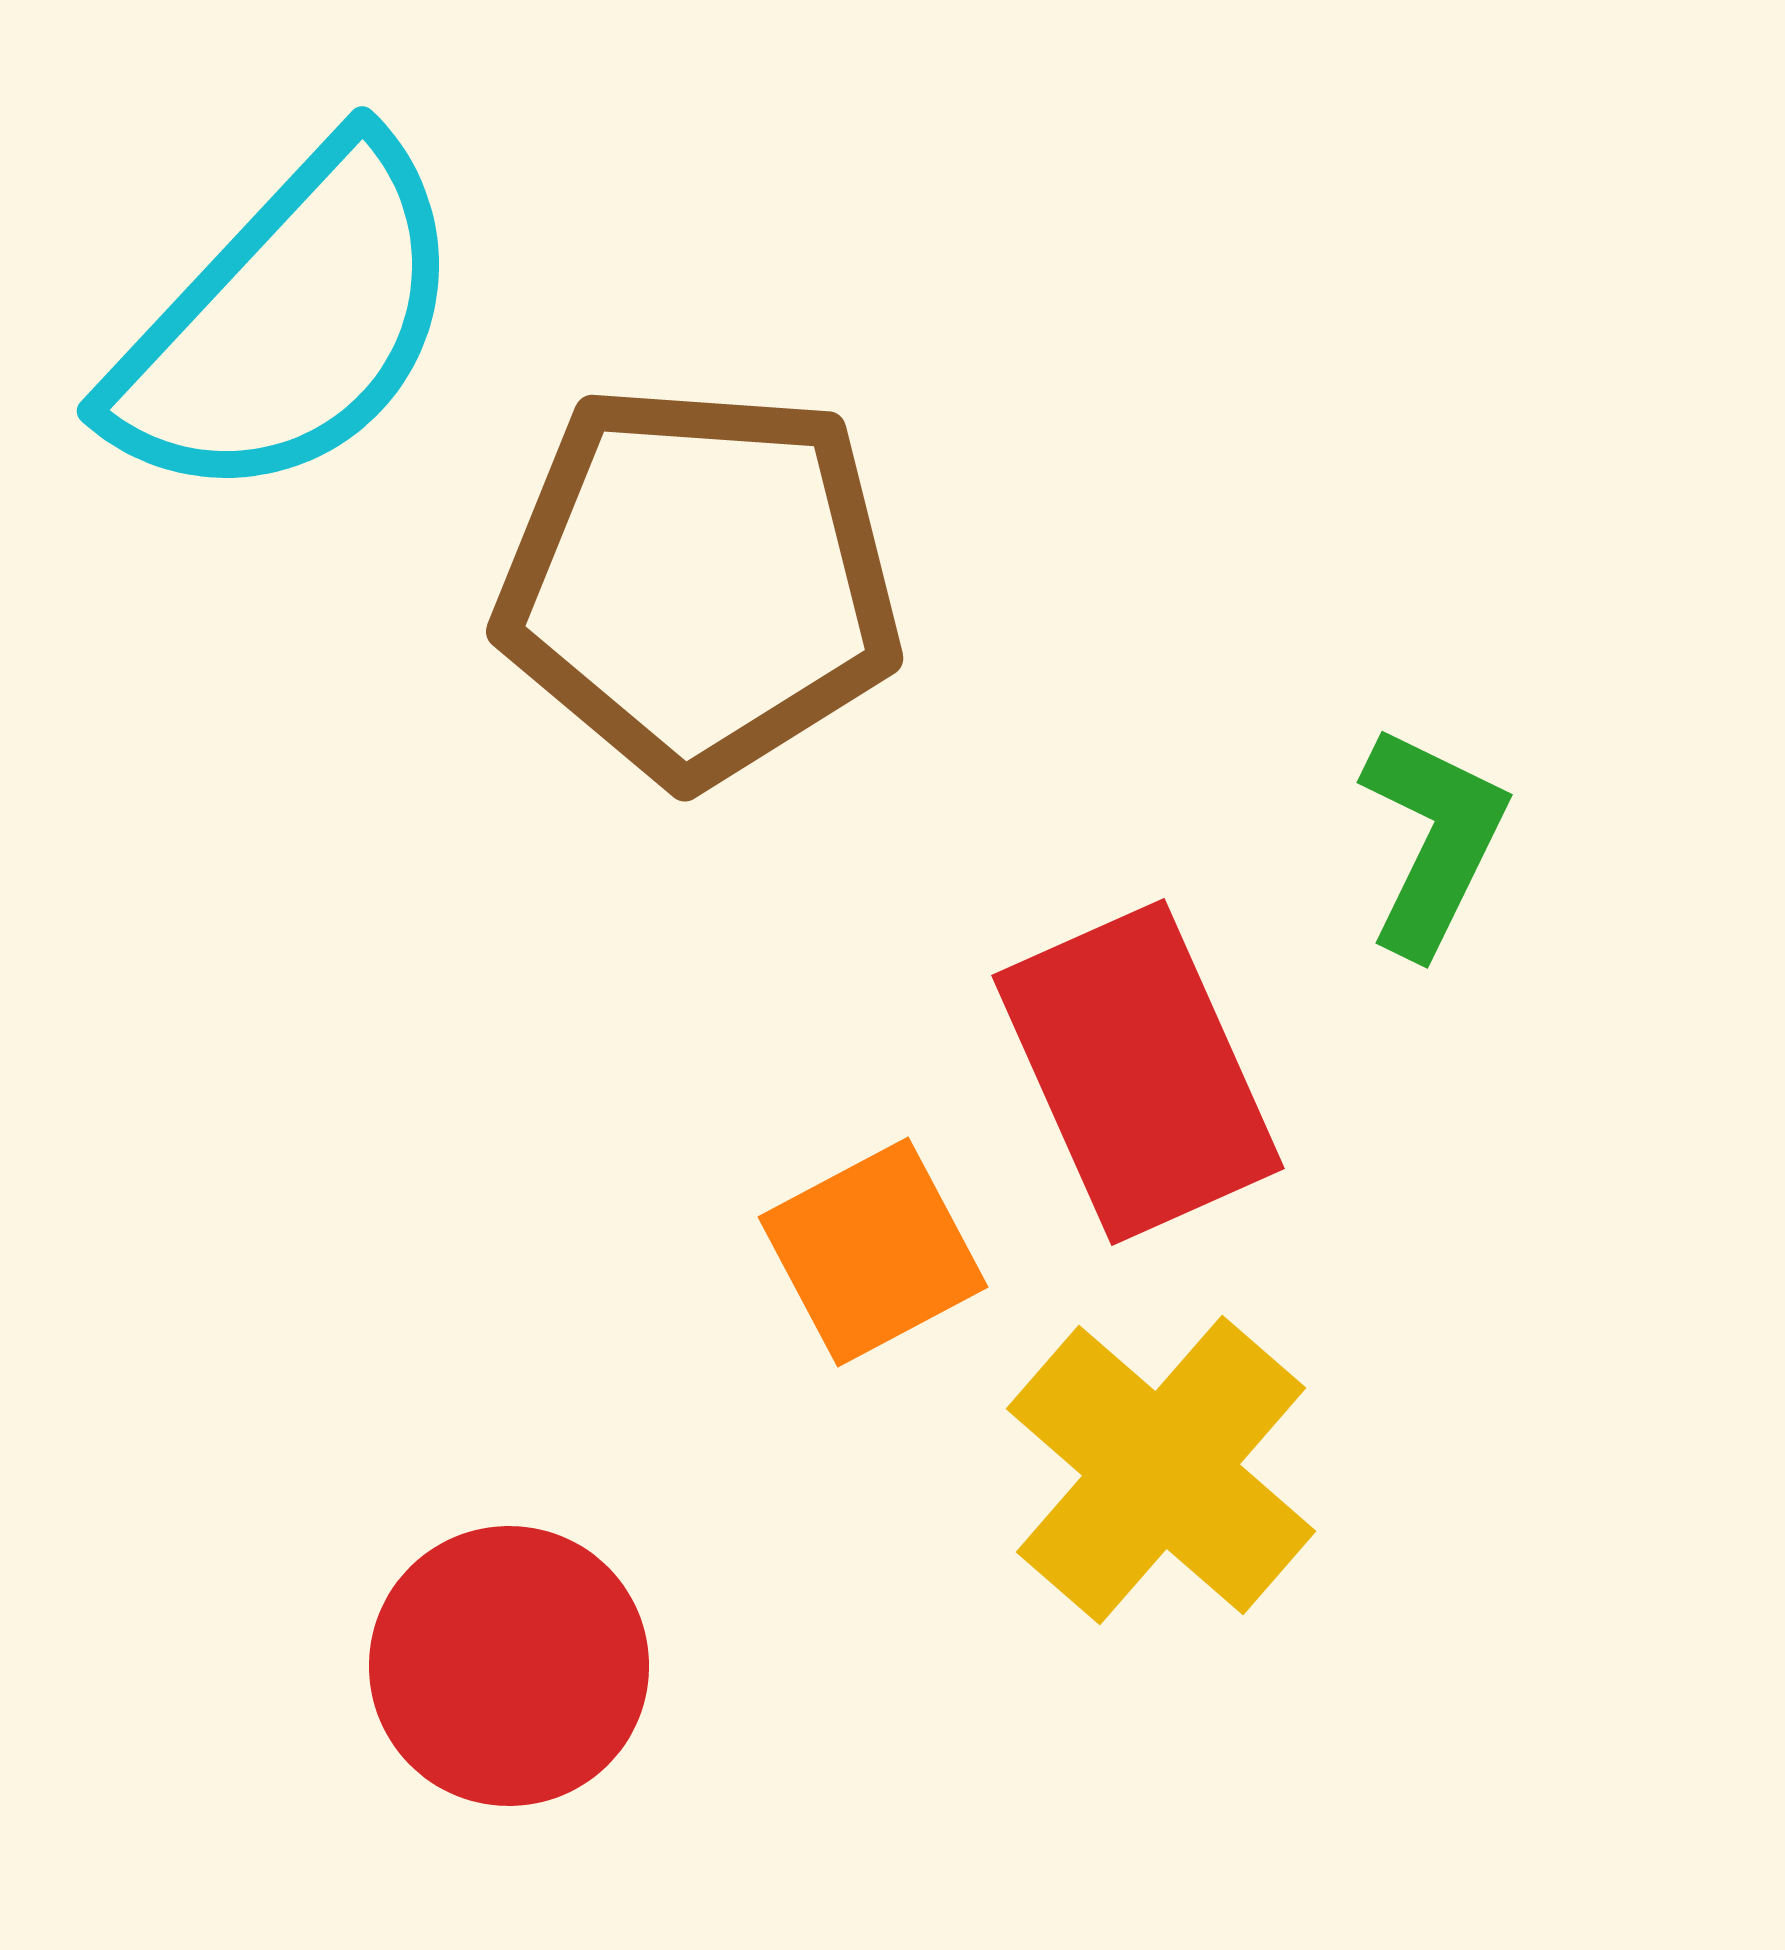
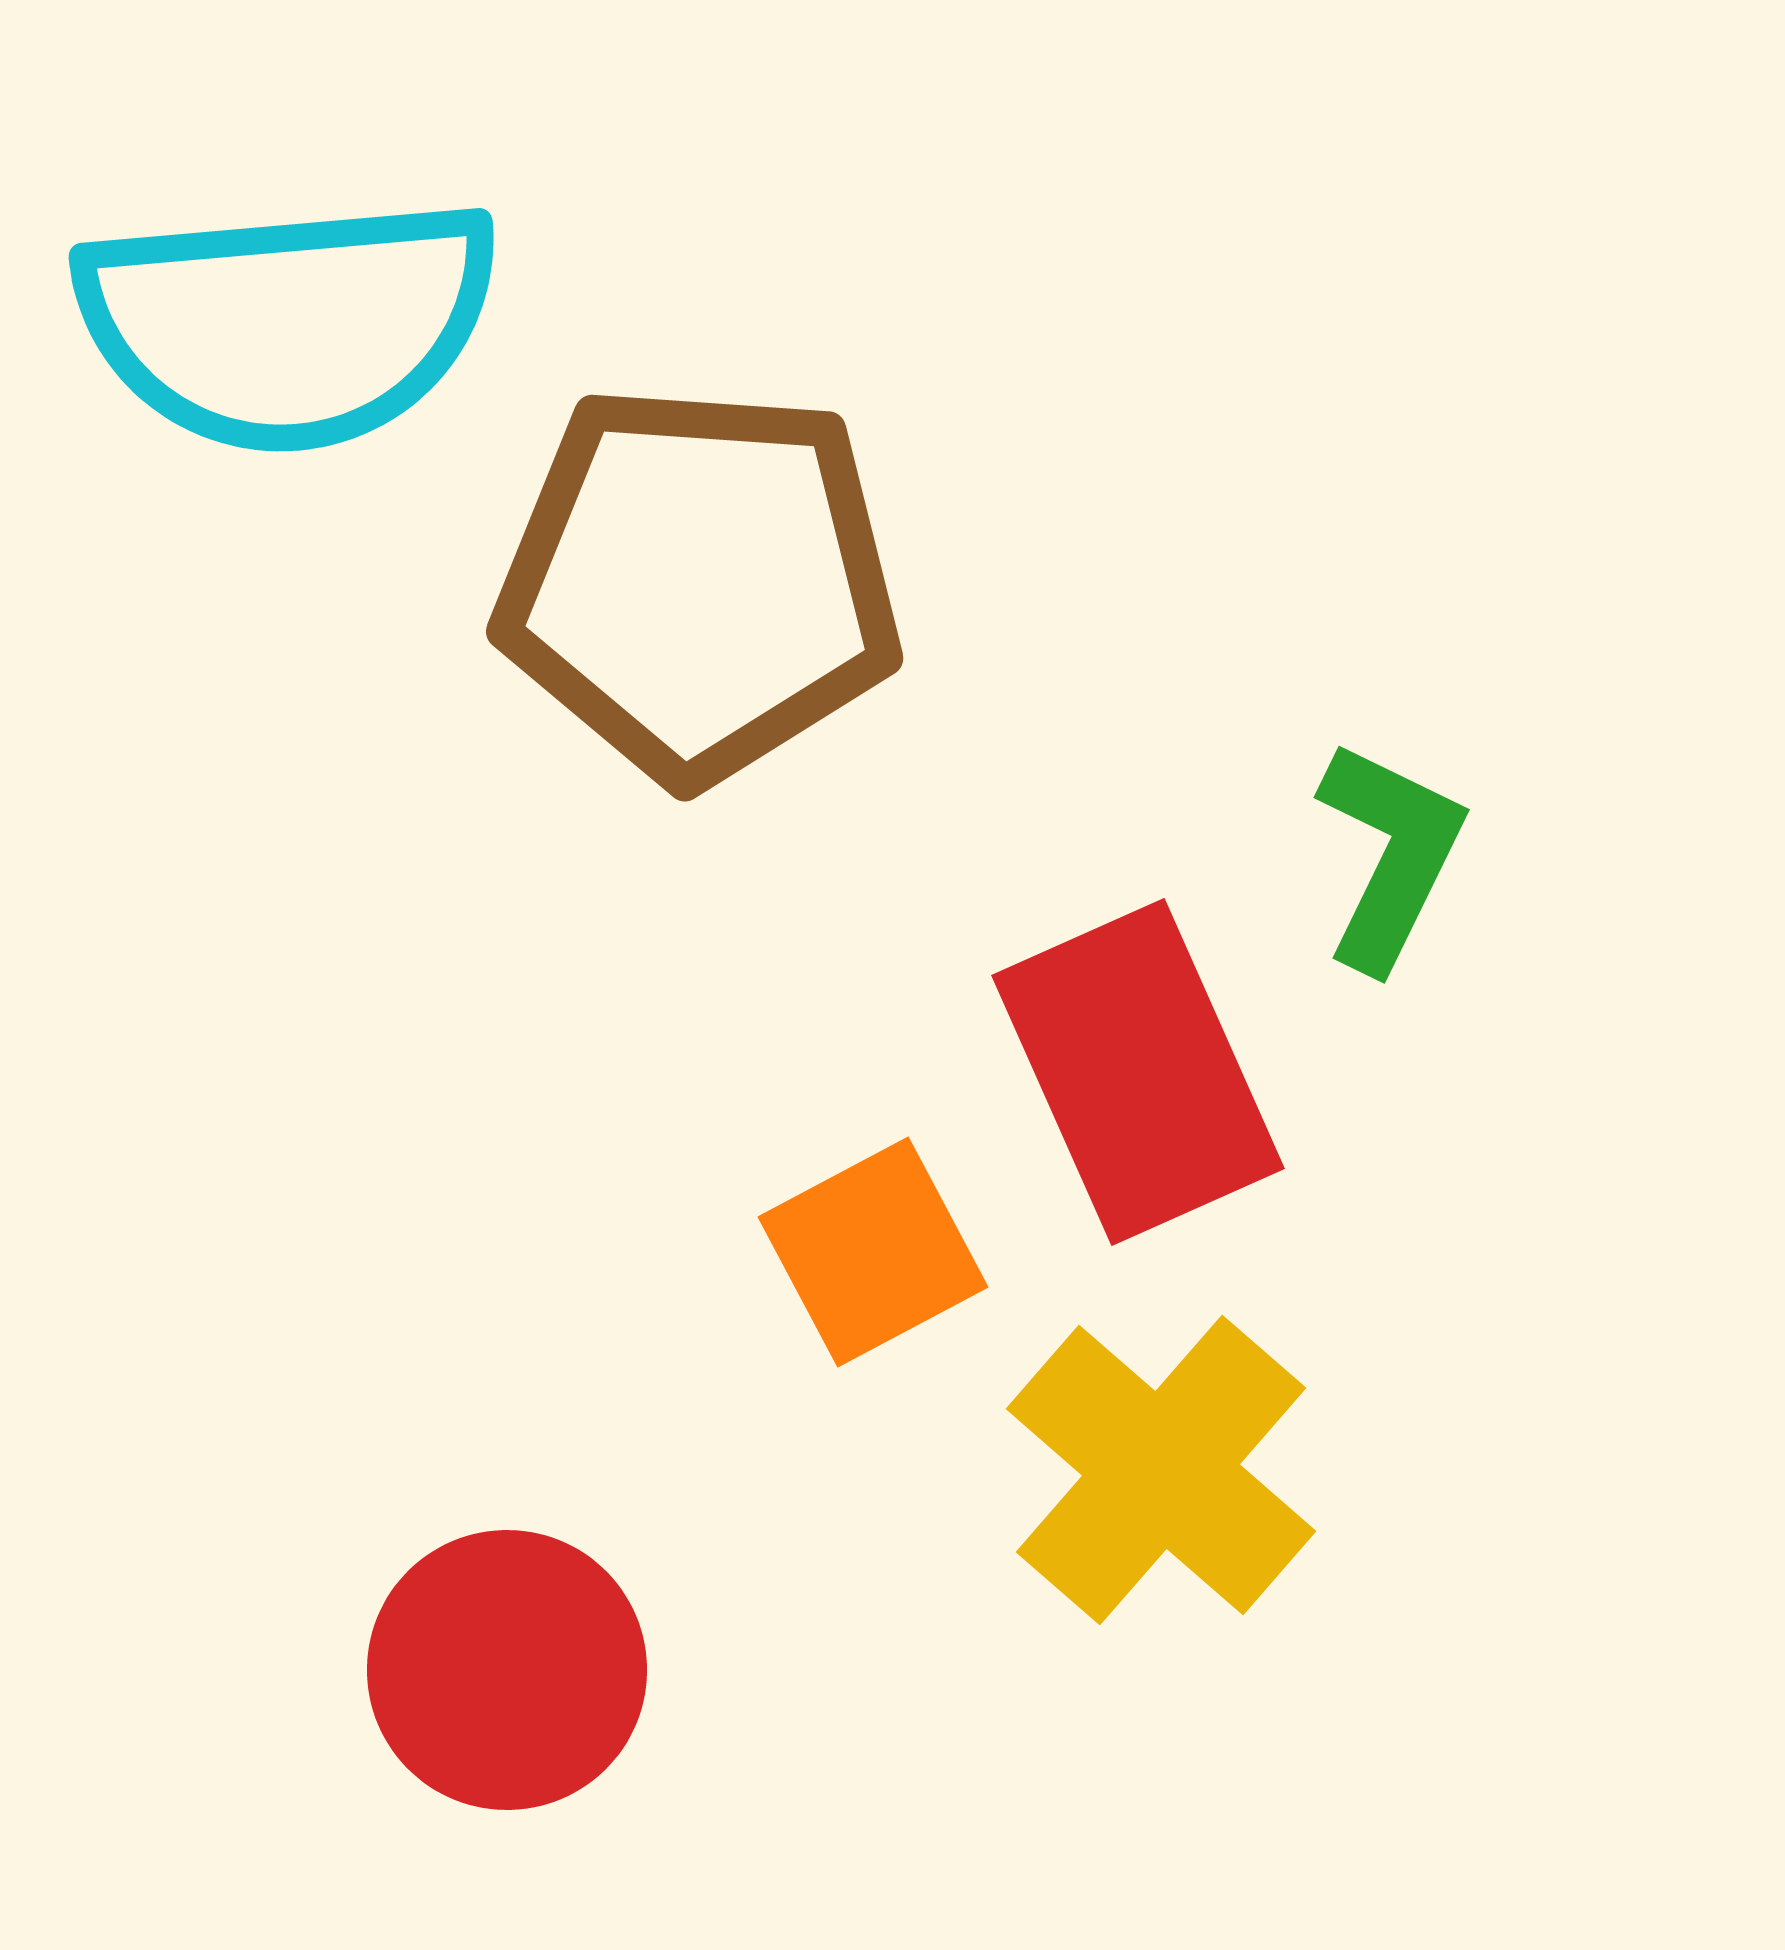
cyan semicircle: rotated 42 degrees clockwise
green L-shape: moved 43 px left, 15 px down
red circle: moved 2 px left, 4 px down
